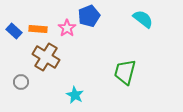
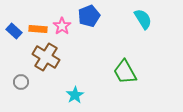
cyan semicircle: rotated 20 degrees clockwise
pink star: moved 5 px left, 2 px up
green trapezoid: rotated 44 degrees counterclockwise
cyan star: rotated 12 degrees clockwise
